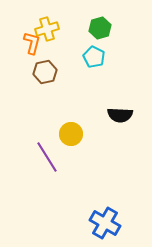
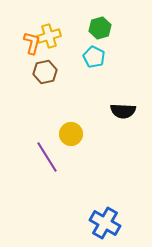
yellow cross: moved 2 px right, 7 px down
black semicircle: moved 3 px right, 4 px up
